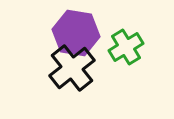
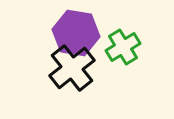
green cross: moved 3 px left
